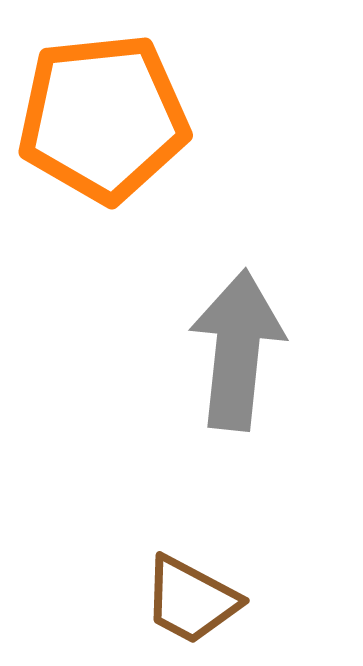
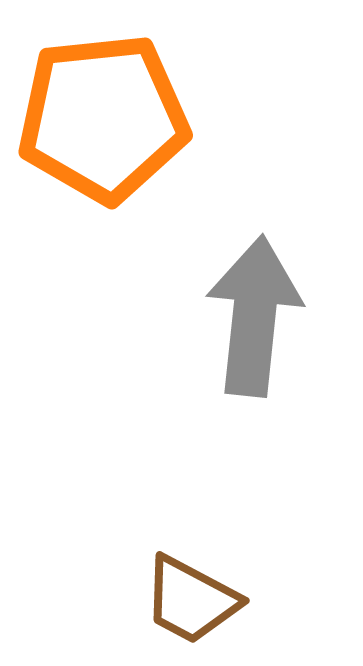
gray arrow: moved 17 px right, 34 px up
